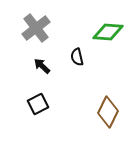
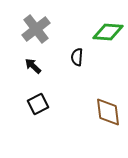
gray cross: moved 1 px down
black semicircle: rotated 18 degrees clockwise
black arrow: moved 9 px left
brown diamond: rotated 32 degrees counterclockwise
